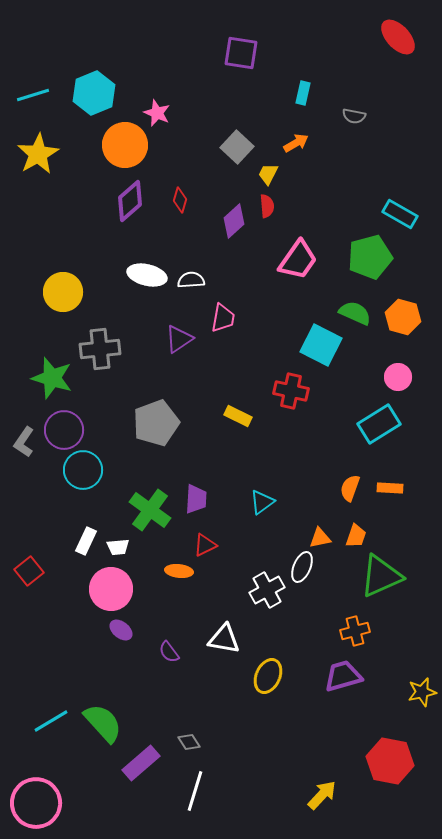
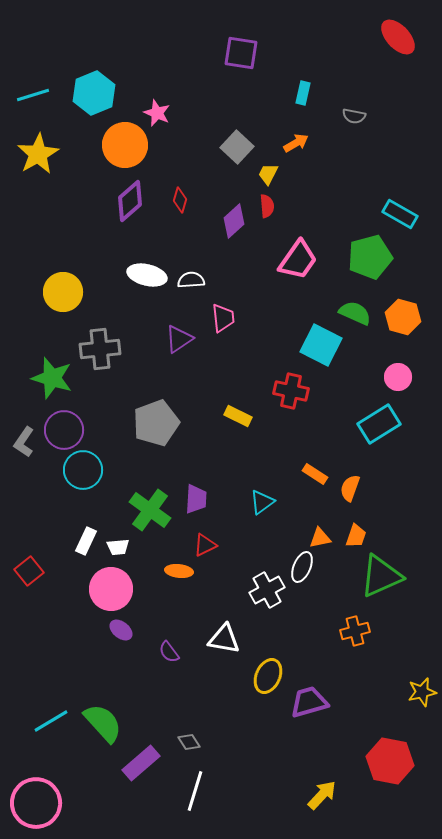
pink trapezoid at (223, 318): rotated 16 degrees counterclockwise
orange rectangle at (390, 488): moved 75 px left, 14 px up; rotated 30 degrees clockwise
purple trapezoid at (343, 676): moved 34 px left, 26 px down
